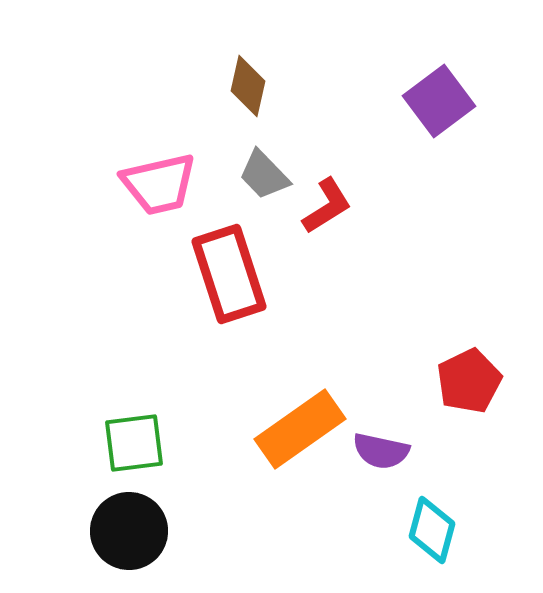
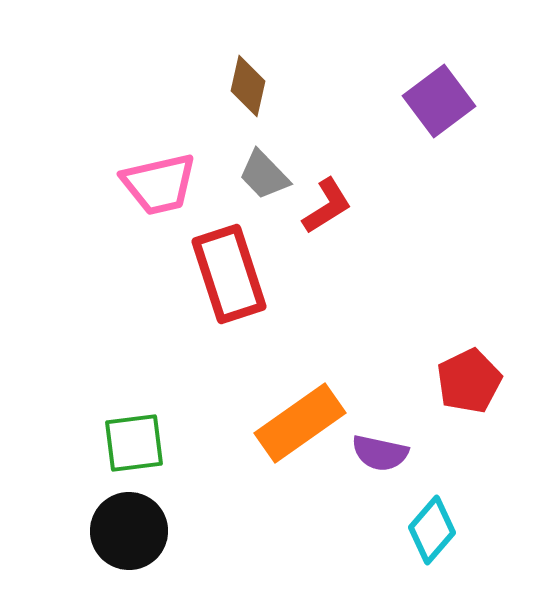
orange rectangle: moved 6 px up
purple semicircle: moved 1 px left, 2 px down
cyan diamond: rotated 26 degrees clockwise
